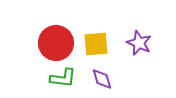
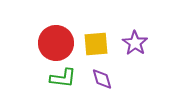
purple star: moved 4 px left; rotated 10 degrees clockwise
